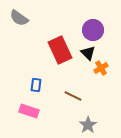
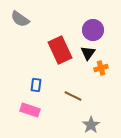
gray semicircle: moved 1 px right, 1 px down
black triangle: rotated 21 degrees clockwise
orange cross: rotated 16 degrees clockwise
pink rectangle: moved 1 px right, 1 px up
gray star: moved 3 px right
